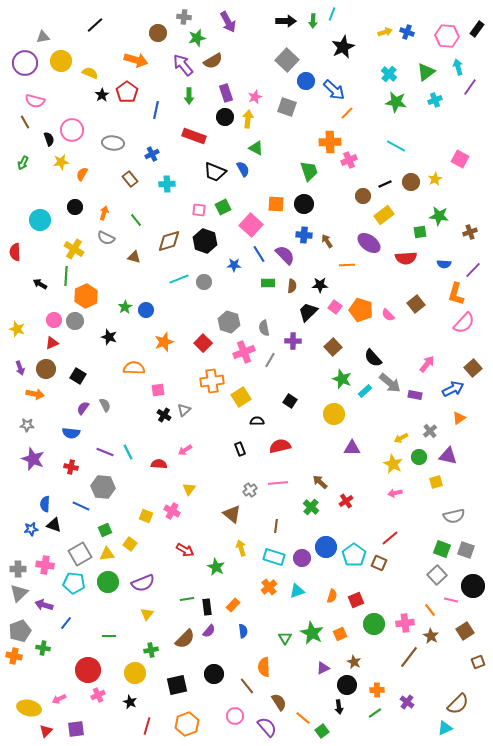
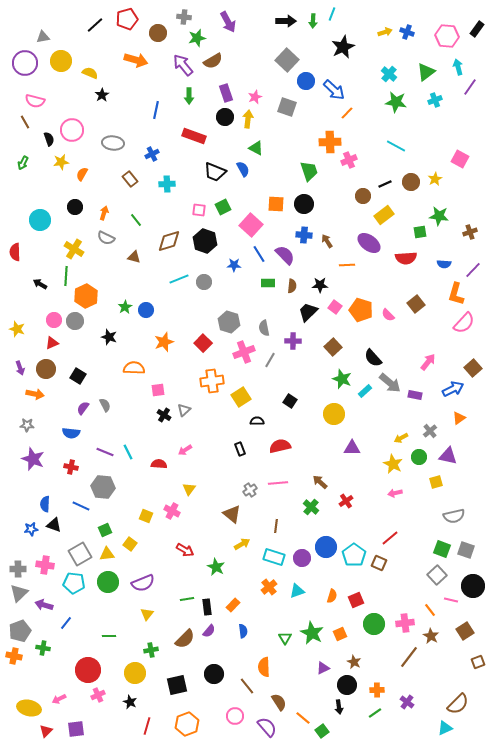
red pentagon at (127, 92): moved 73 px up; rotated 20 degrees clockwise
pink arrow at (427, 364): moved 1 px right, 2 px up
yellow arrow at (241, 548): moved 1 px right, 4 px up; rotated 77 degrees clockwise
